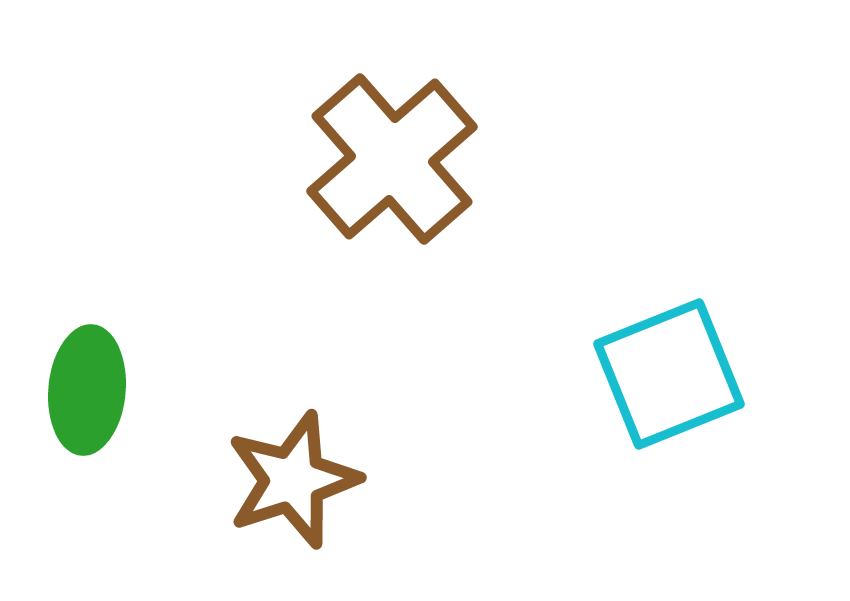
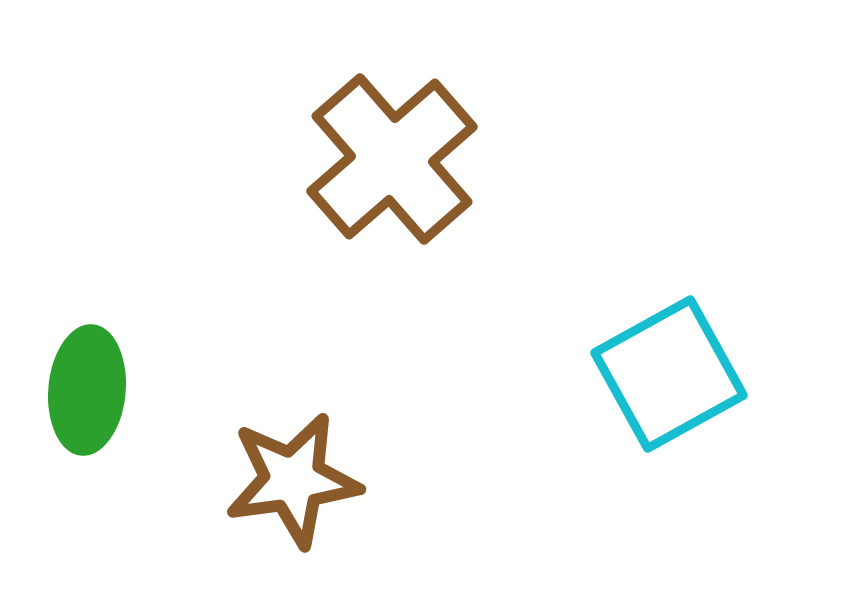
cyan square: rotated 7 degrees counterclockwise
brown star: rotated 10 degrees clockwise
